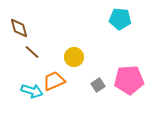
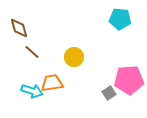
orange trapezoid: moved 2 px left, 2 px down; rotated 15 degrees clockwise
gray square: moved 11 px right, 8 px down
